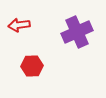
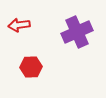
red hexagon: moved 1 px left, 1 px down
